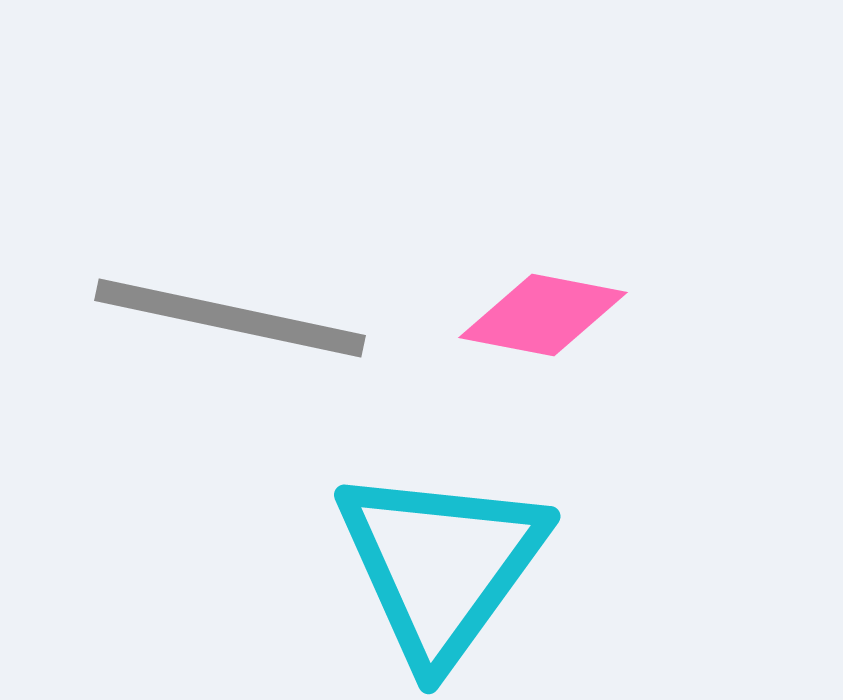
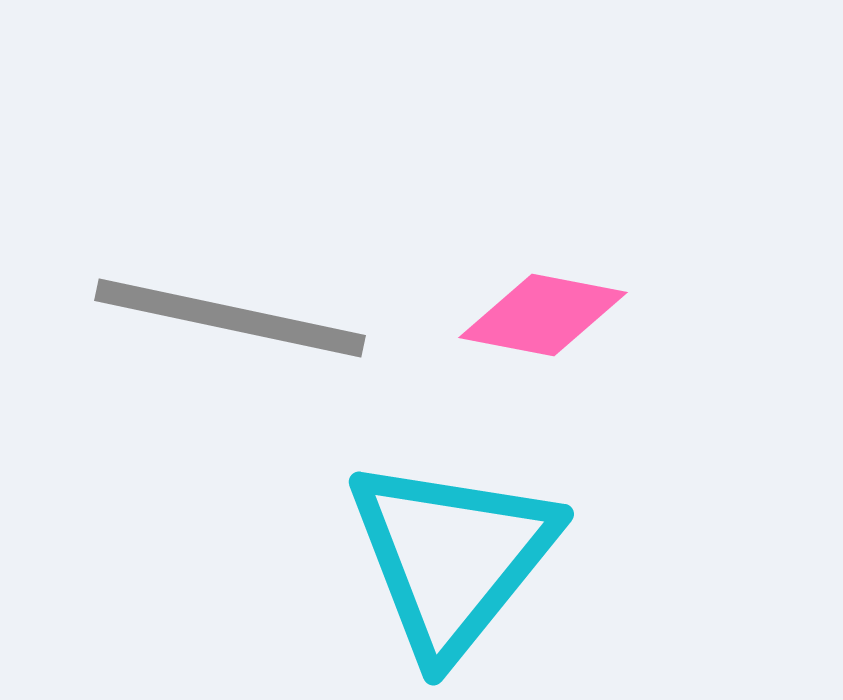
cyan triangle: moved 11 px right, 8 px up; rotated 3 degrees clockwise
